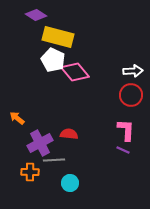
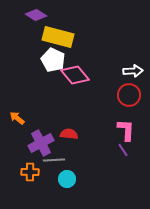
pink diamond: moved 3 px down
red circle: moved 2 px left
purple cross: moved 1 px right
purple line: rotated 32 degrees clockwise
cyan circle: moved 3 px left, 4 px up
